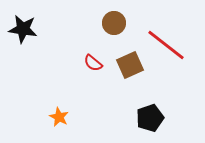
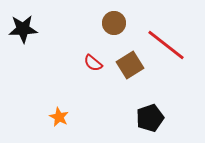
black star: rotated 12 degrees counterclockwise
brown square: rotated 8 degrees counterclockwise
